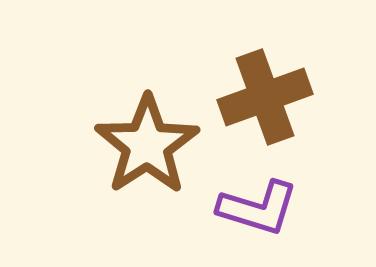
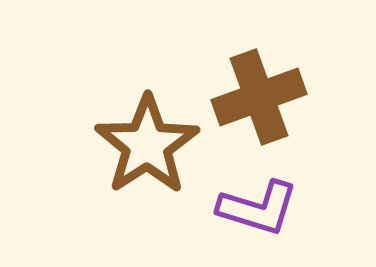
brown cross: moved 6 px left
